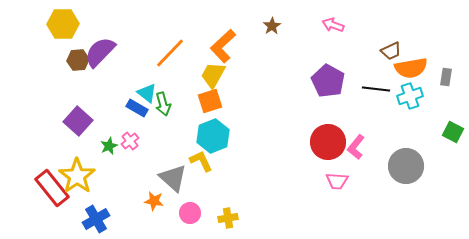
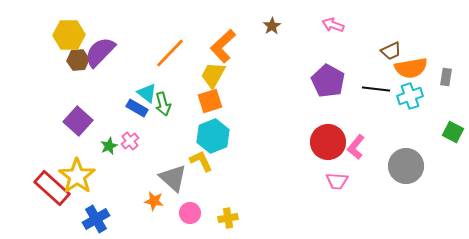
yellow hexagon: moved 6 px right, 11 px down
red rectangle: rotated 9 degrees counterclockwise
